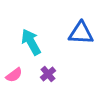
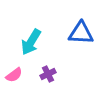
cyan arrow: rotated 120 degrees counterclockwise
purple cross: rotated 14 degrees clockwise
